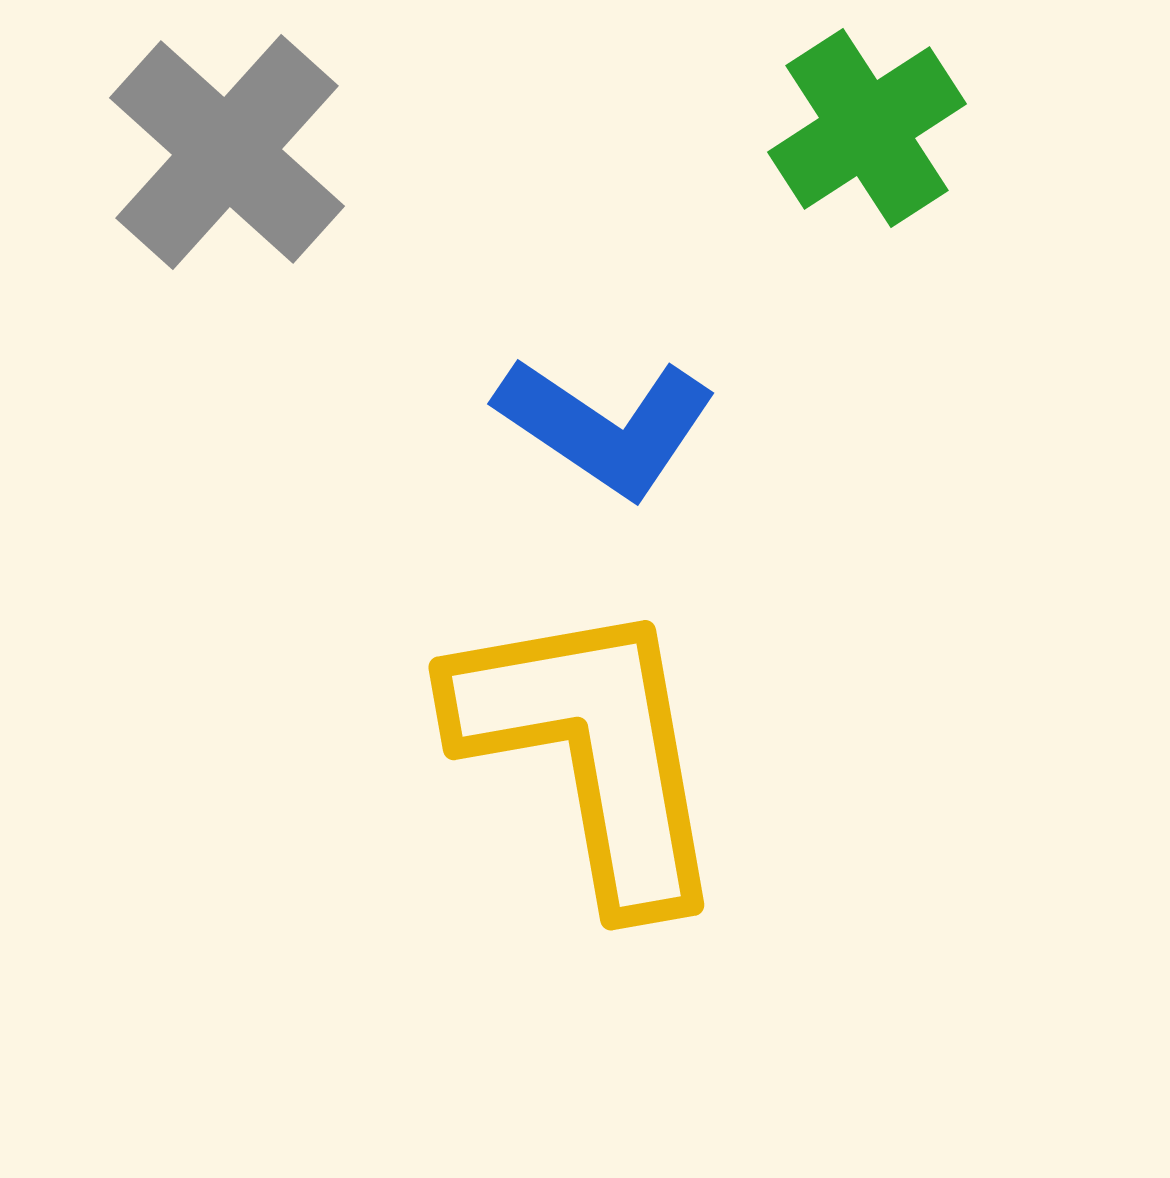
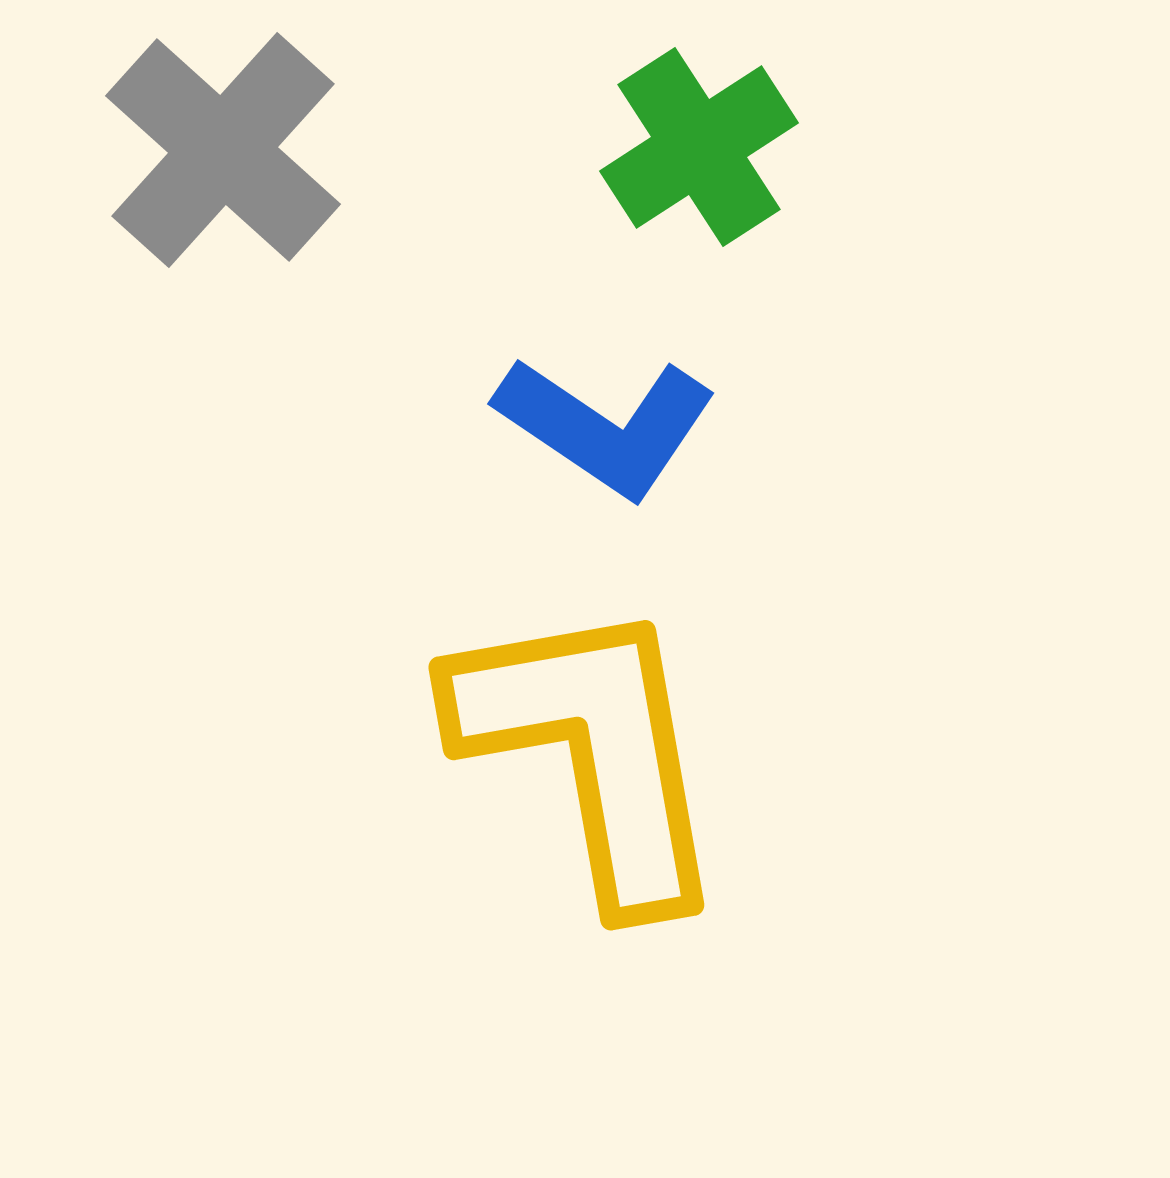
green cross: moved 168 px left, 19 px down
gray cross: moved 4 px left, 2 px up
